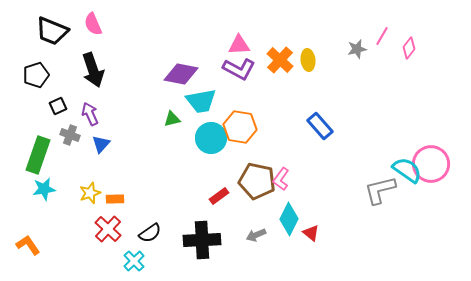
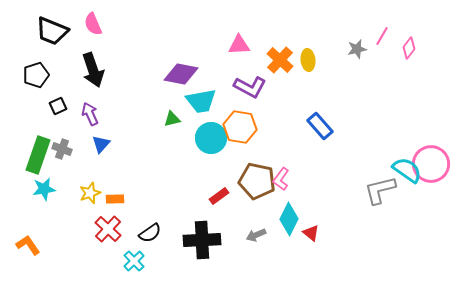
purple L-shape: moved 11 px right, 18 px down
gray cross: moved 8 px left, 14 px down
